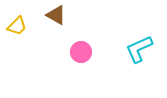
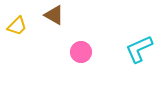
brown triangle: moved 2 px left
